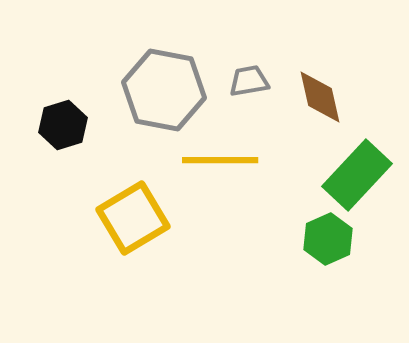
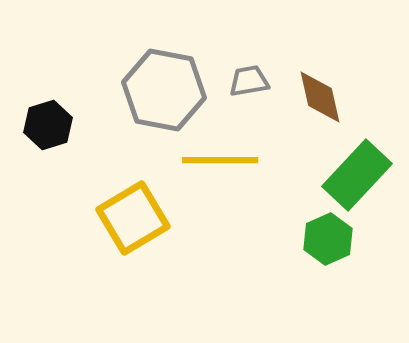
black hexagon: moved 15 px left
